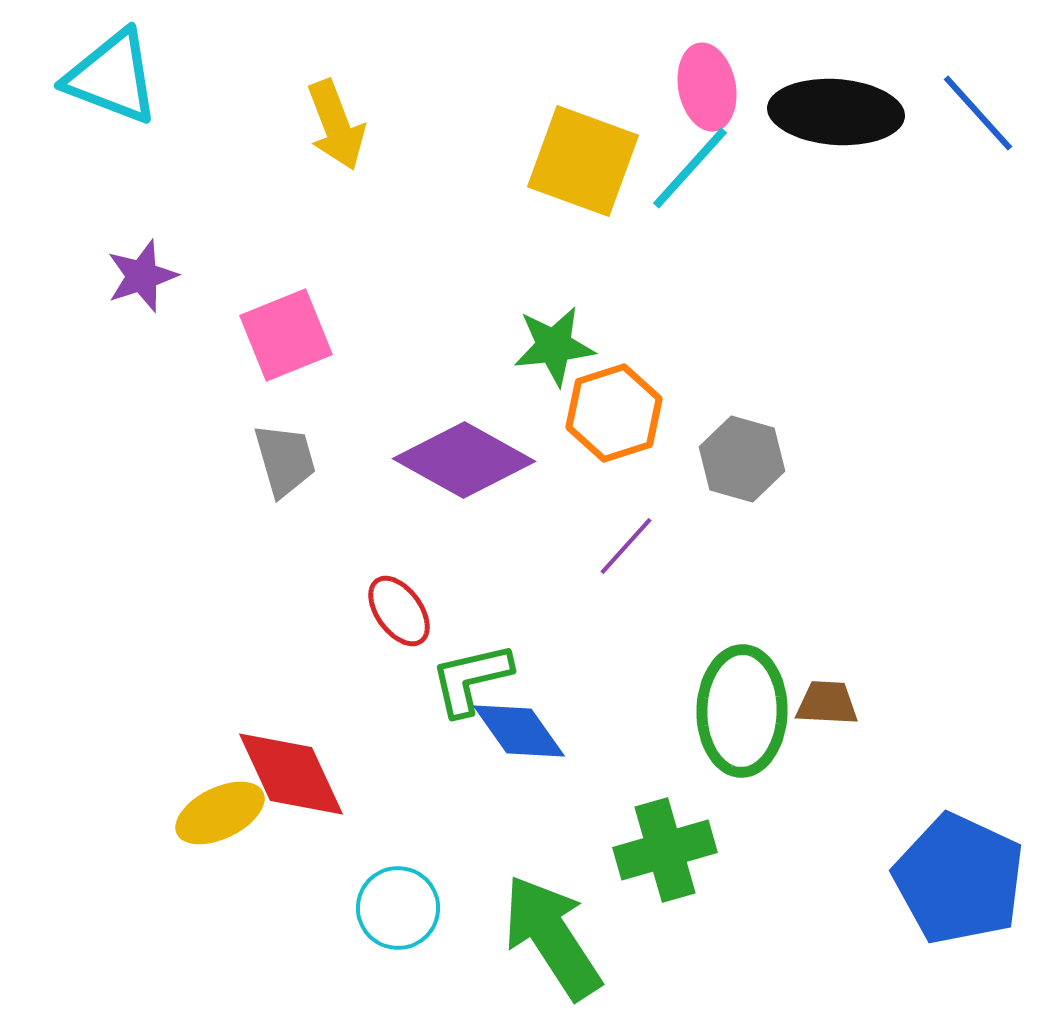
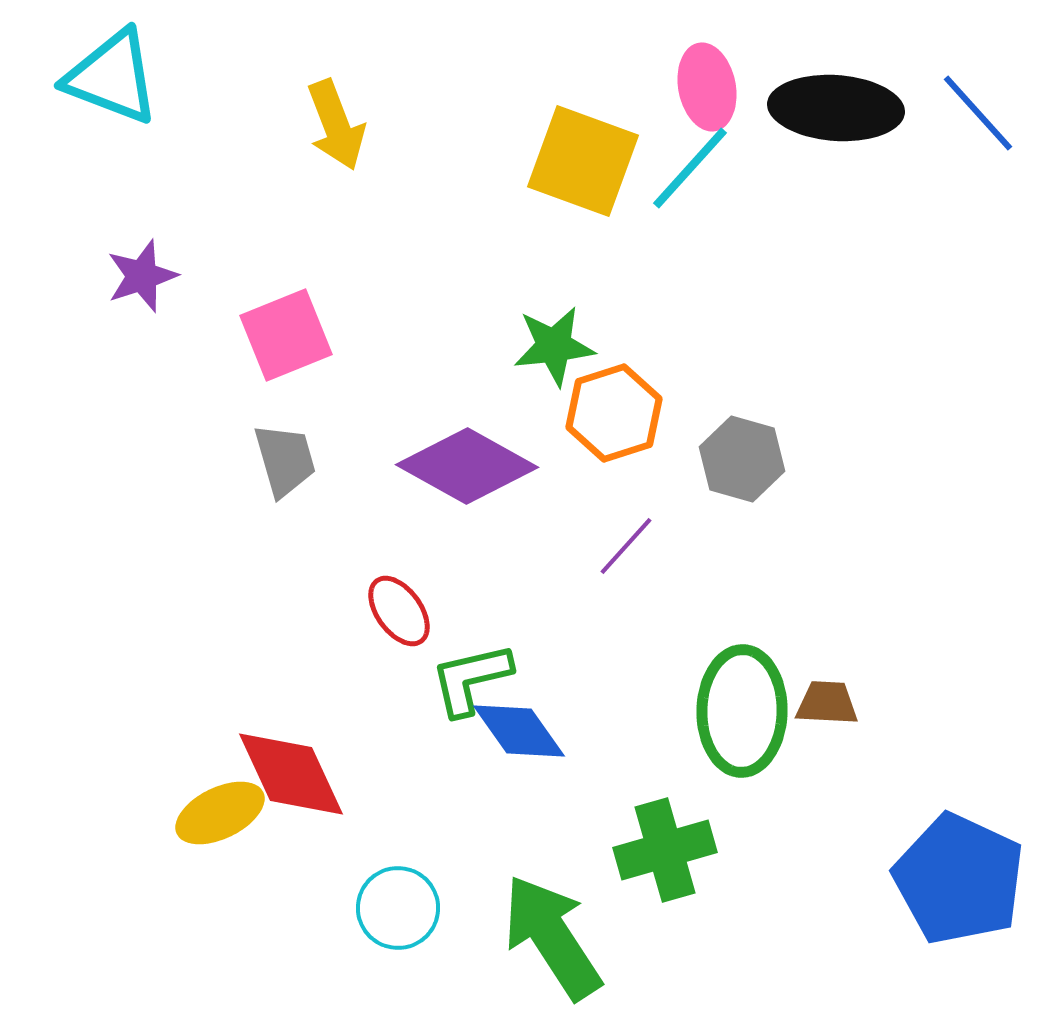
black ellipse: moved 4 px up
purple diamond: moved 3 px right, 6 px down
